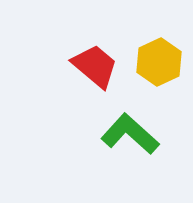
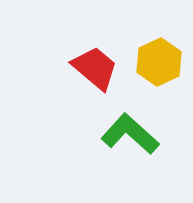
red trapezoid: moved 2 px down
